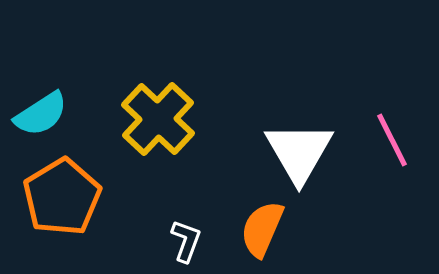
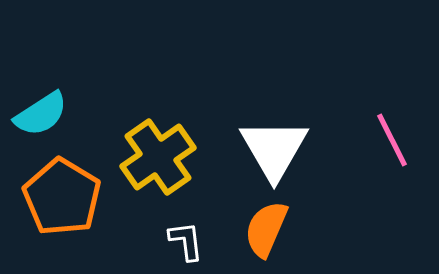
yellow cross: moved 38 px down; rotated 12 degrees clockwise
white triangle: moved 25 px left, 3 px up
orange pentagon: rotated 10 degrees counterclockwise
orange semicircle: moved 4 px right
white L-shape: rotated 27 degrees counterclockwise
